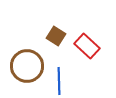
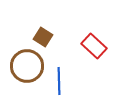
brown square: moved 13 px left, 1 px down
red rectangle: moved 7 px right
